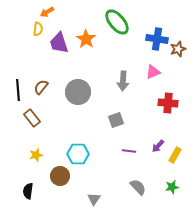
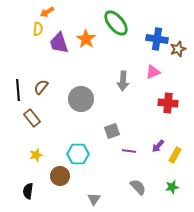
green ellipse: moved 1 px left, 1 px down
gray circle: moved 3 px right, 7 px down
gray square: moved 4 px left, 11 px down
